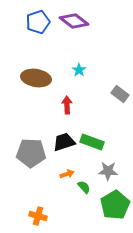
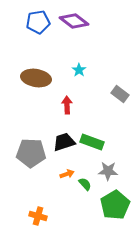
blue pentagon: rotated 10 degrees clockwise
green semicircle: moved 1 px right, 3 px up
